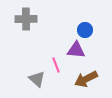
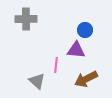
pink line: rotated 28 degrees clockwise
gray triangle: moved 2 px down
